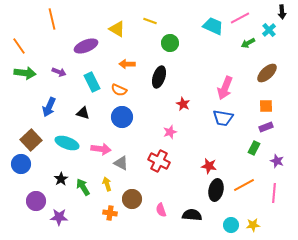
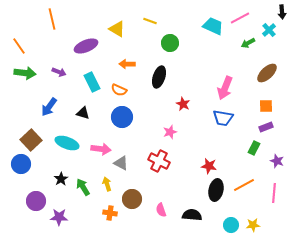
blue arrow at (49, 107): rotated 12 degrees clockwise
